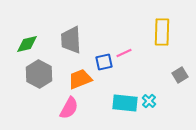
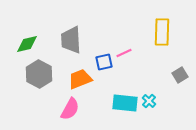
pink semicircle: moved 1 px right, 1 px down
